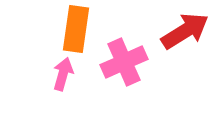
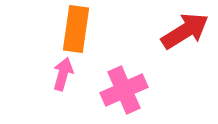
pink cross: moved 28 px down
